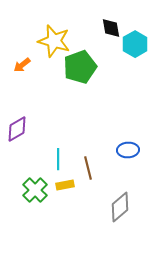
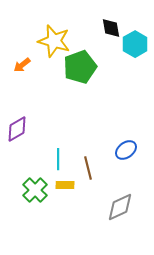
blue ellipse: moved 2 px left; rotated 35 degrees counterclockwise
yellow rectangle: rotated 12 degrees clockwise
gray diamond: rotated 16 degrees clockwise
